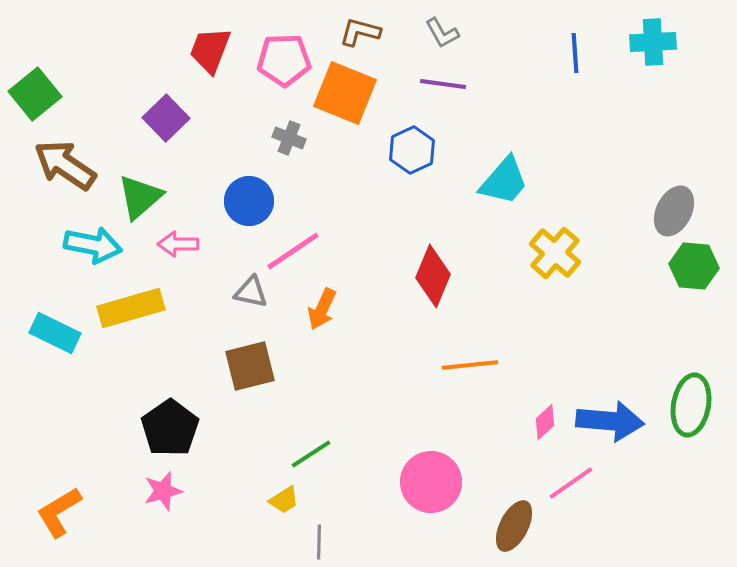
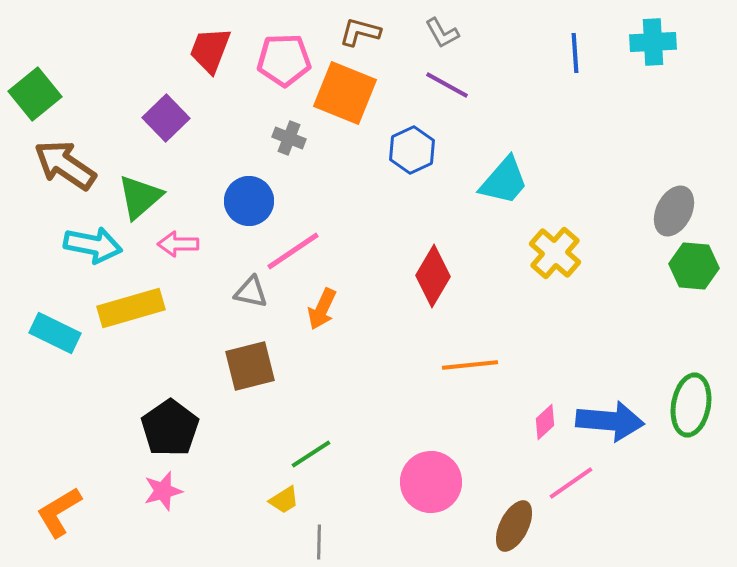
purple line at (443, 84): moved 4 px right, 1 px down; rotated 21 degrees clockwise
red diamond at (433, 276): rotated 8 degrees clockwise
